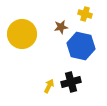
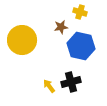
yellow cross: moved 5 px left, 2 px up
yellow circle: moved 6 px down
yellow arrow: rotated 64 degrees counterclockwise
